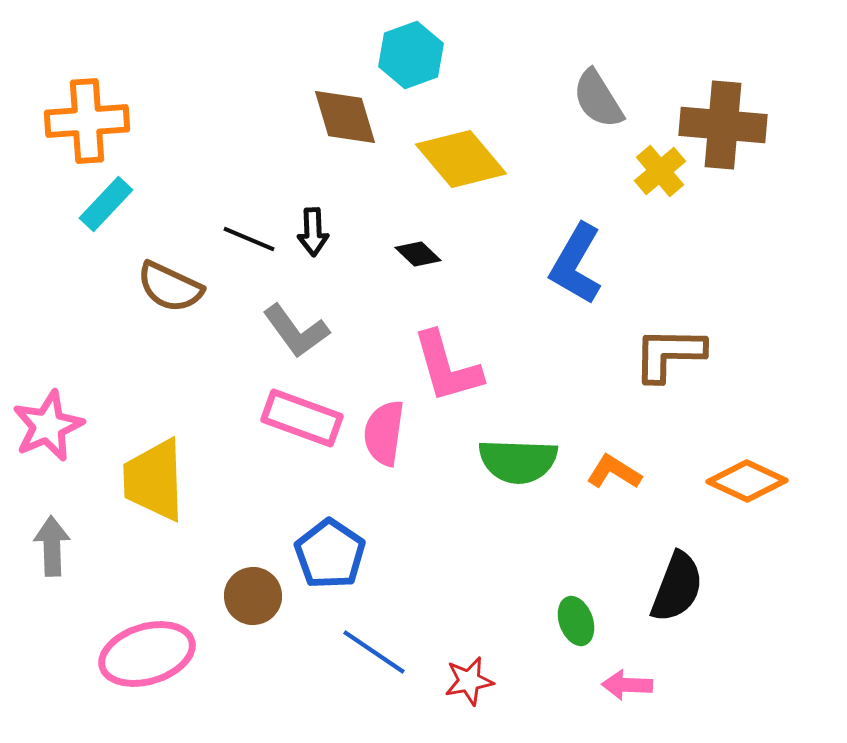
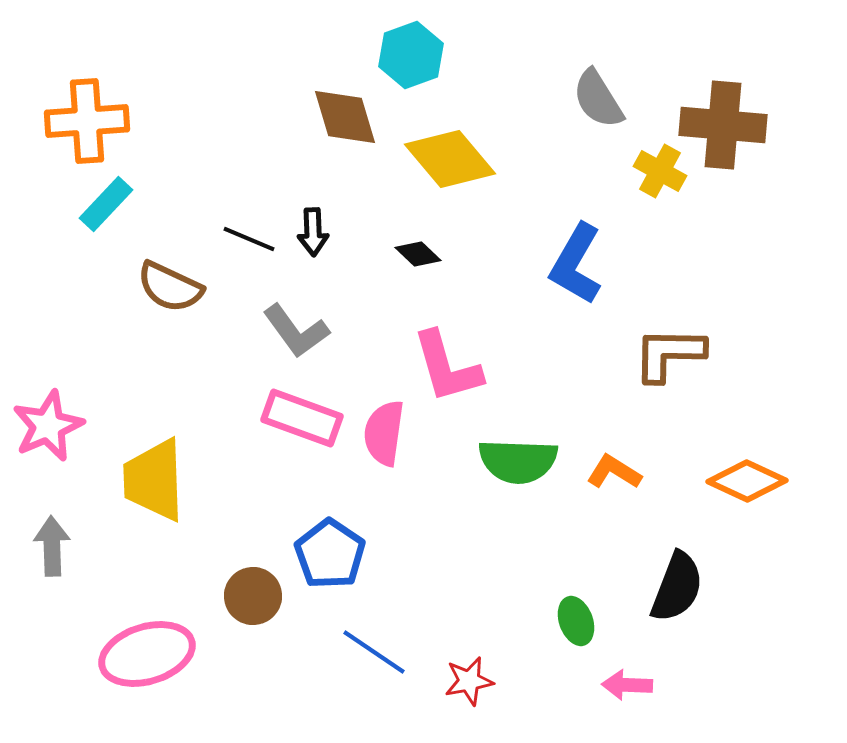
yellow diamond: moved 11 px left
yellow cross: rotated 21 degrees counterclockwise
